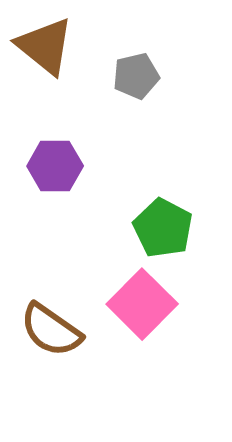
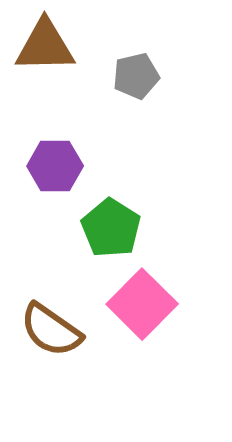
brown triangle: rotated 40 degrees counterclockwise
green pentagon: moved 52 px left; rotated 4 degrees clockwise
